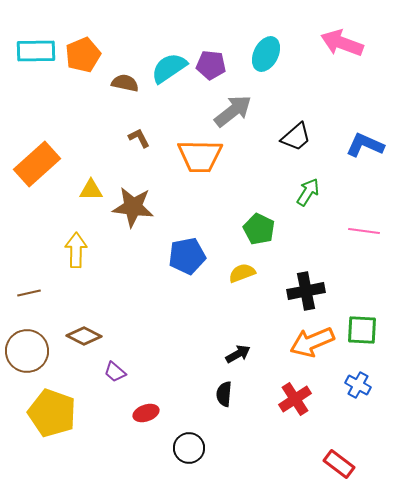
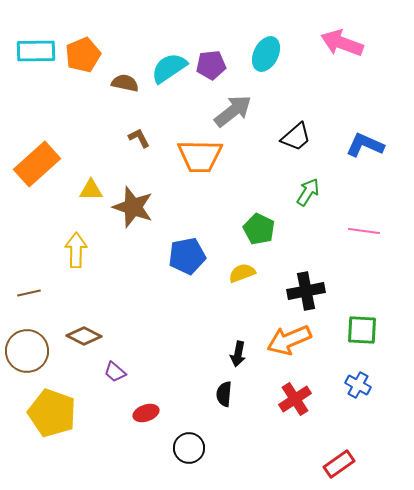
purple pentagon: rotated 12 degrees counterclockwise
brown star: rotated 12 degrees clockwise
orange arrow: moved 23 px left, 2 px up
black arrow: rotated 130 degrees clockwise
red rectangle: rotated 72 degrees counterclockwise
